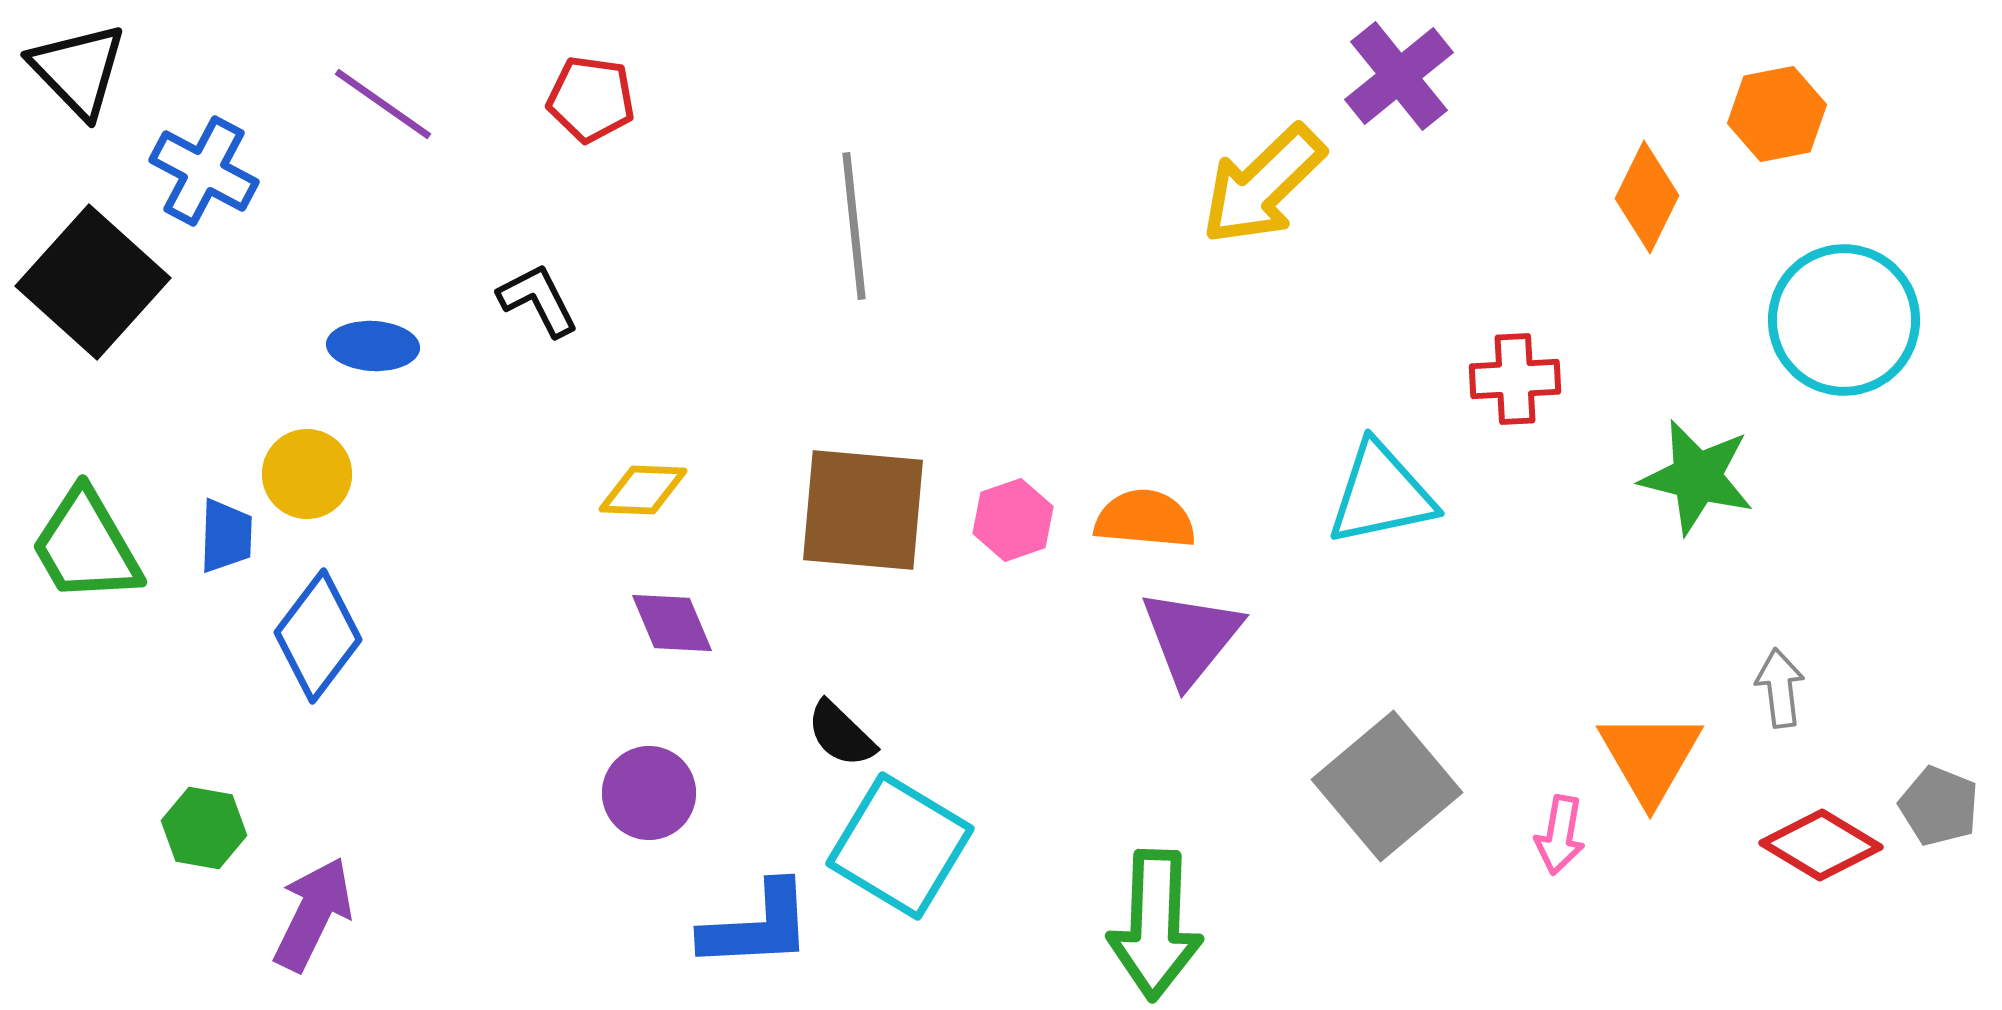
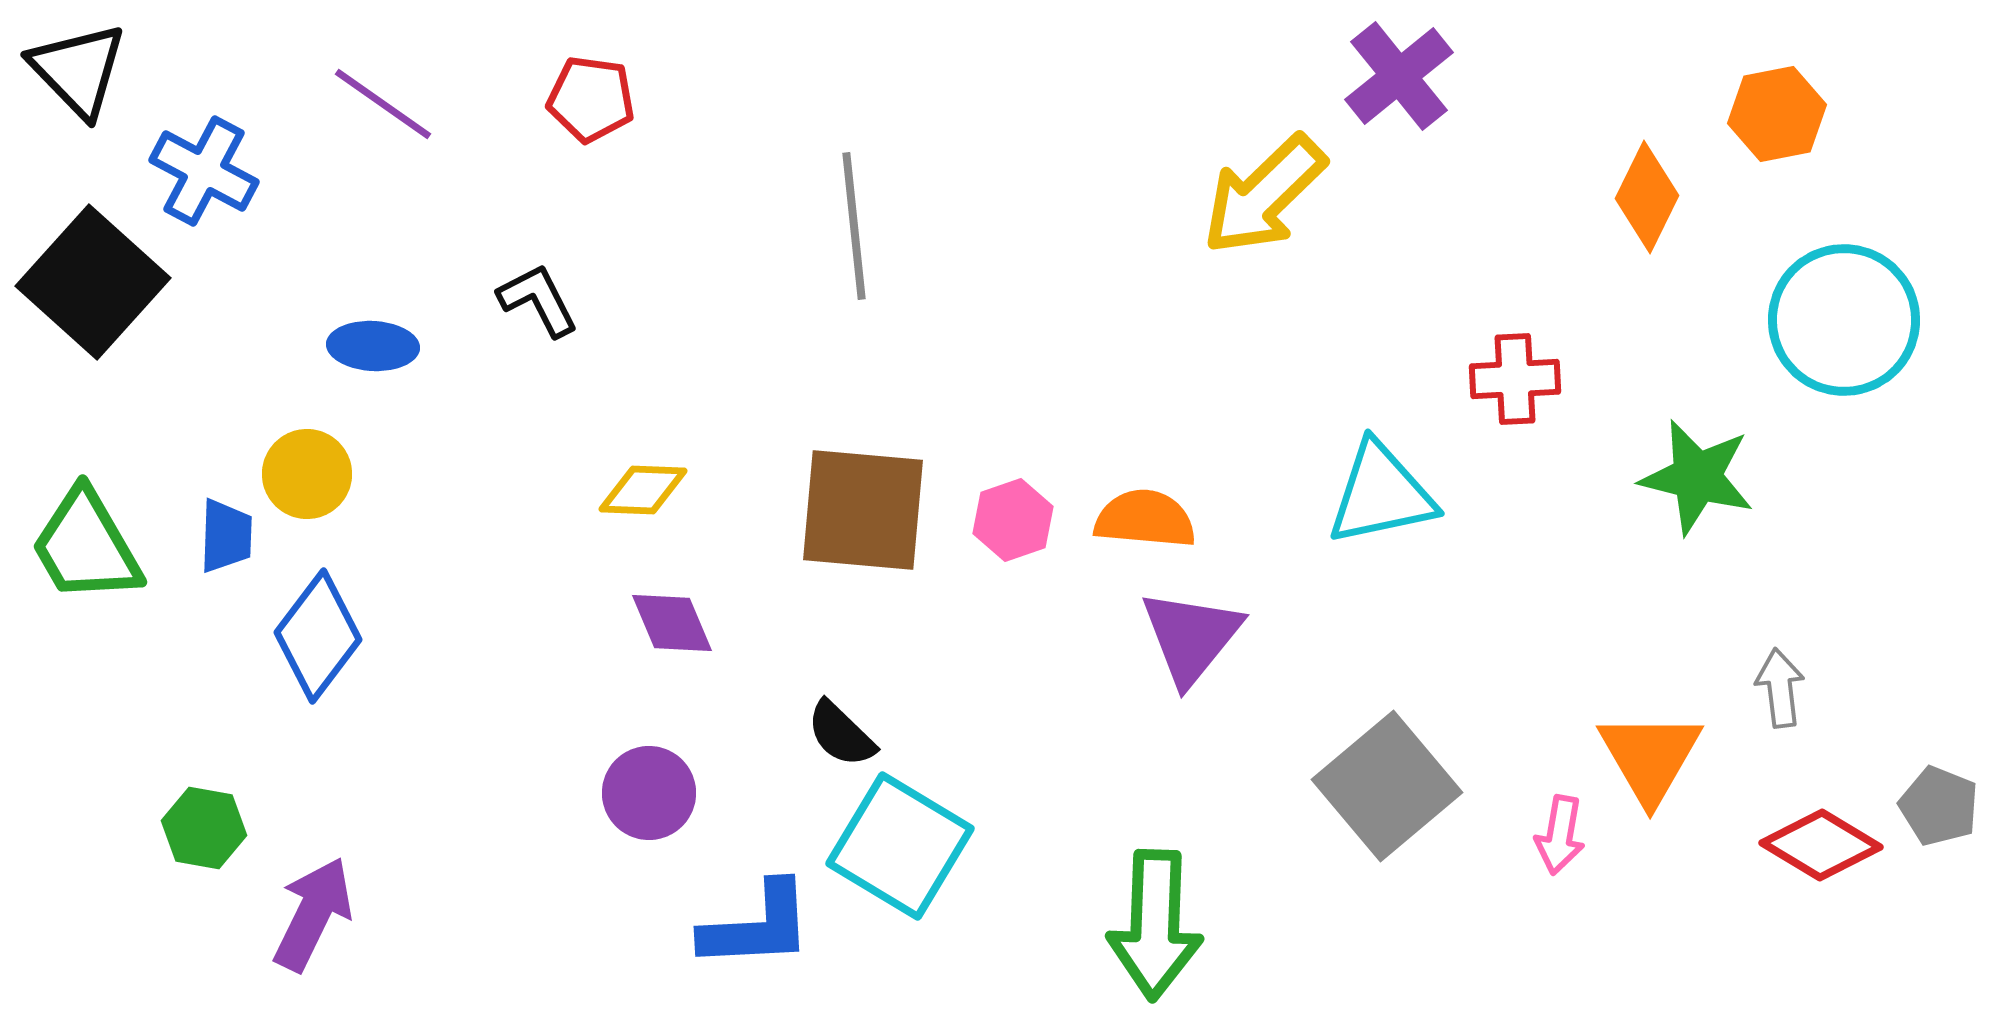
yellow arrow: moved 1 px right, 10 px down
